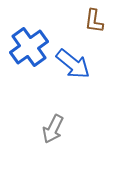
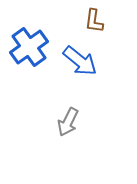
blue arrow: moved 7 px right, 3 px up
gray arrow: moved 15 px right, 7 px up
